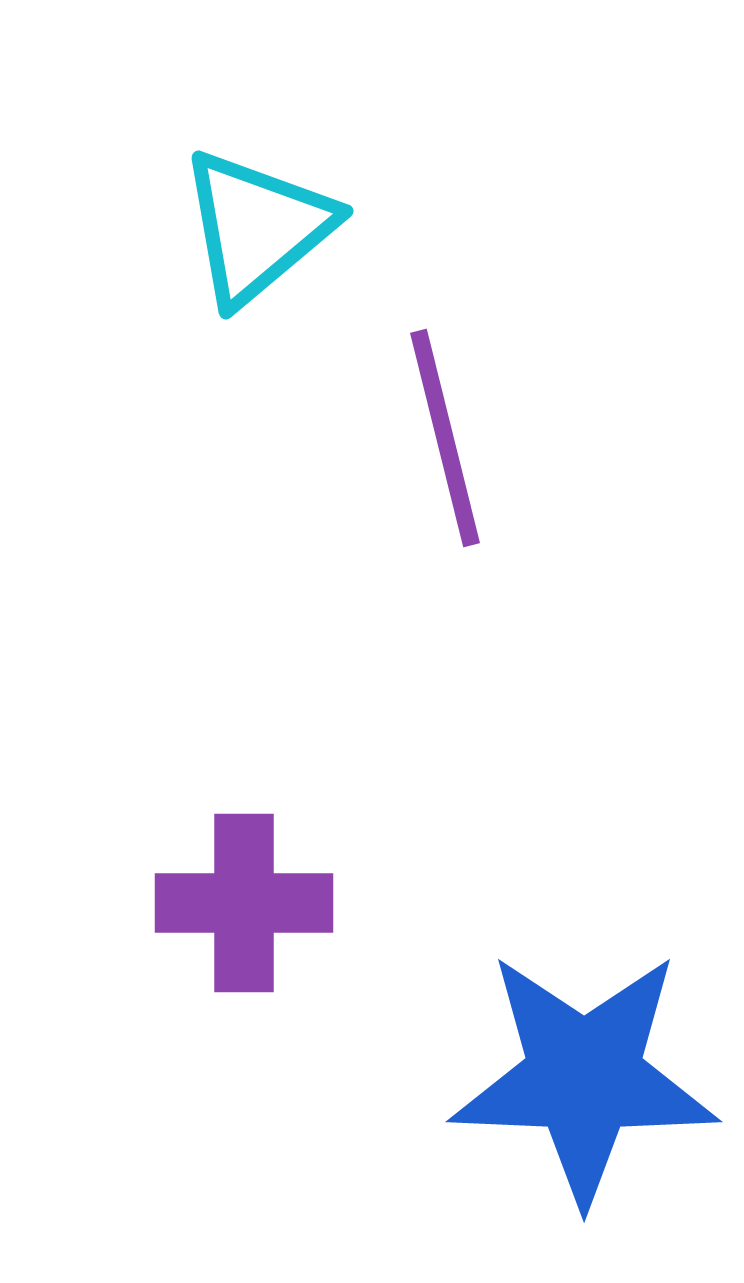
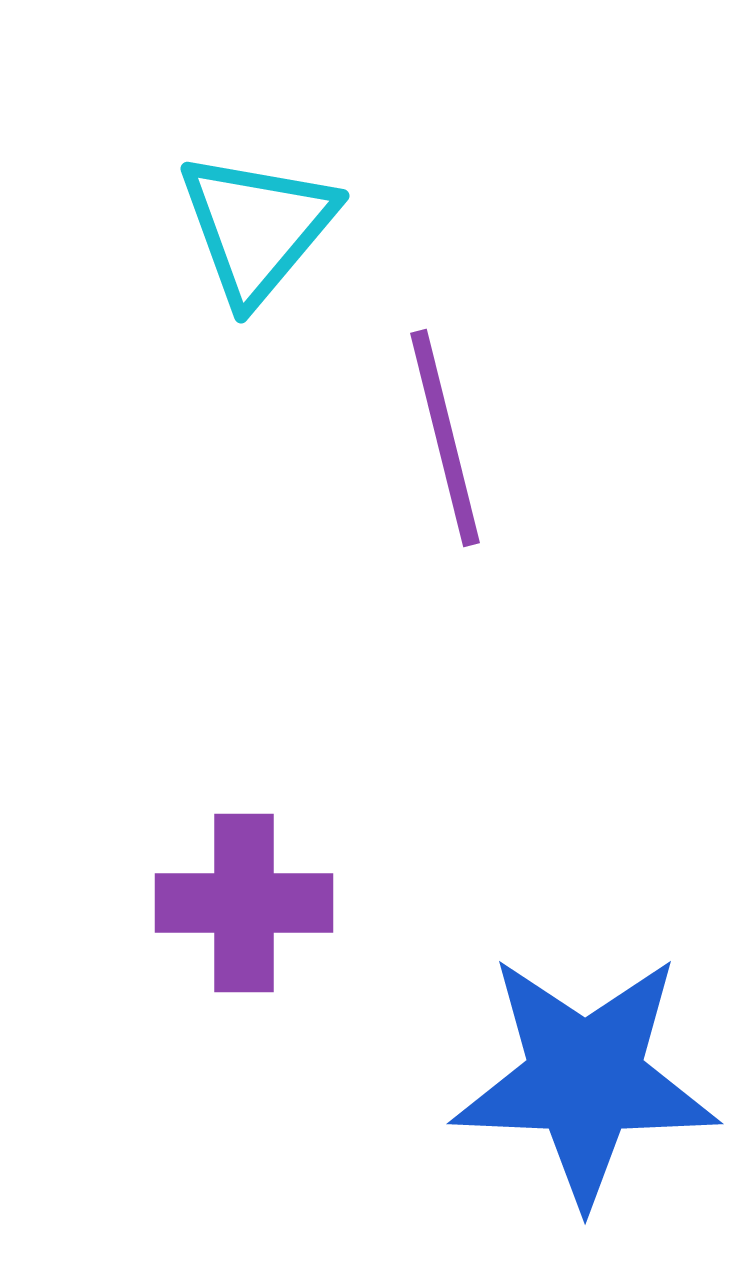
cyan triangle: rotated 10 degrees counterclockwise
blue star: moved 1 px right, 2 px down
